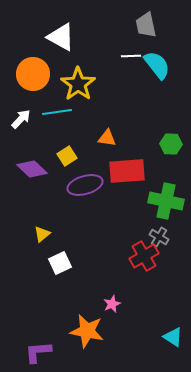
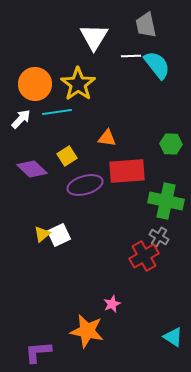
white triangle: moved 33 px right; rotated 32 degrees clockwise
orange circle: moved 2 px right, 10 px down
white square: moved 1 px left, 28 px up
